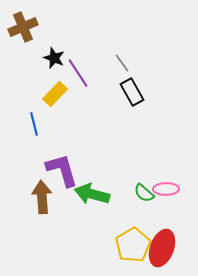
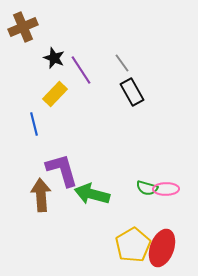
purple line: moved 3 px right, 3 px up
green semicircle: moved 3 px right, 5 px up; rotated 25 degrees counterclockwise
brown arrow: moved 1 px left, 2 px up
